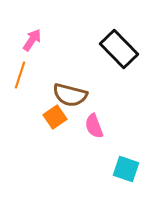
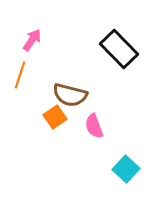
cyan square: rotated 24 degrees clockwise
